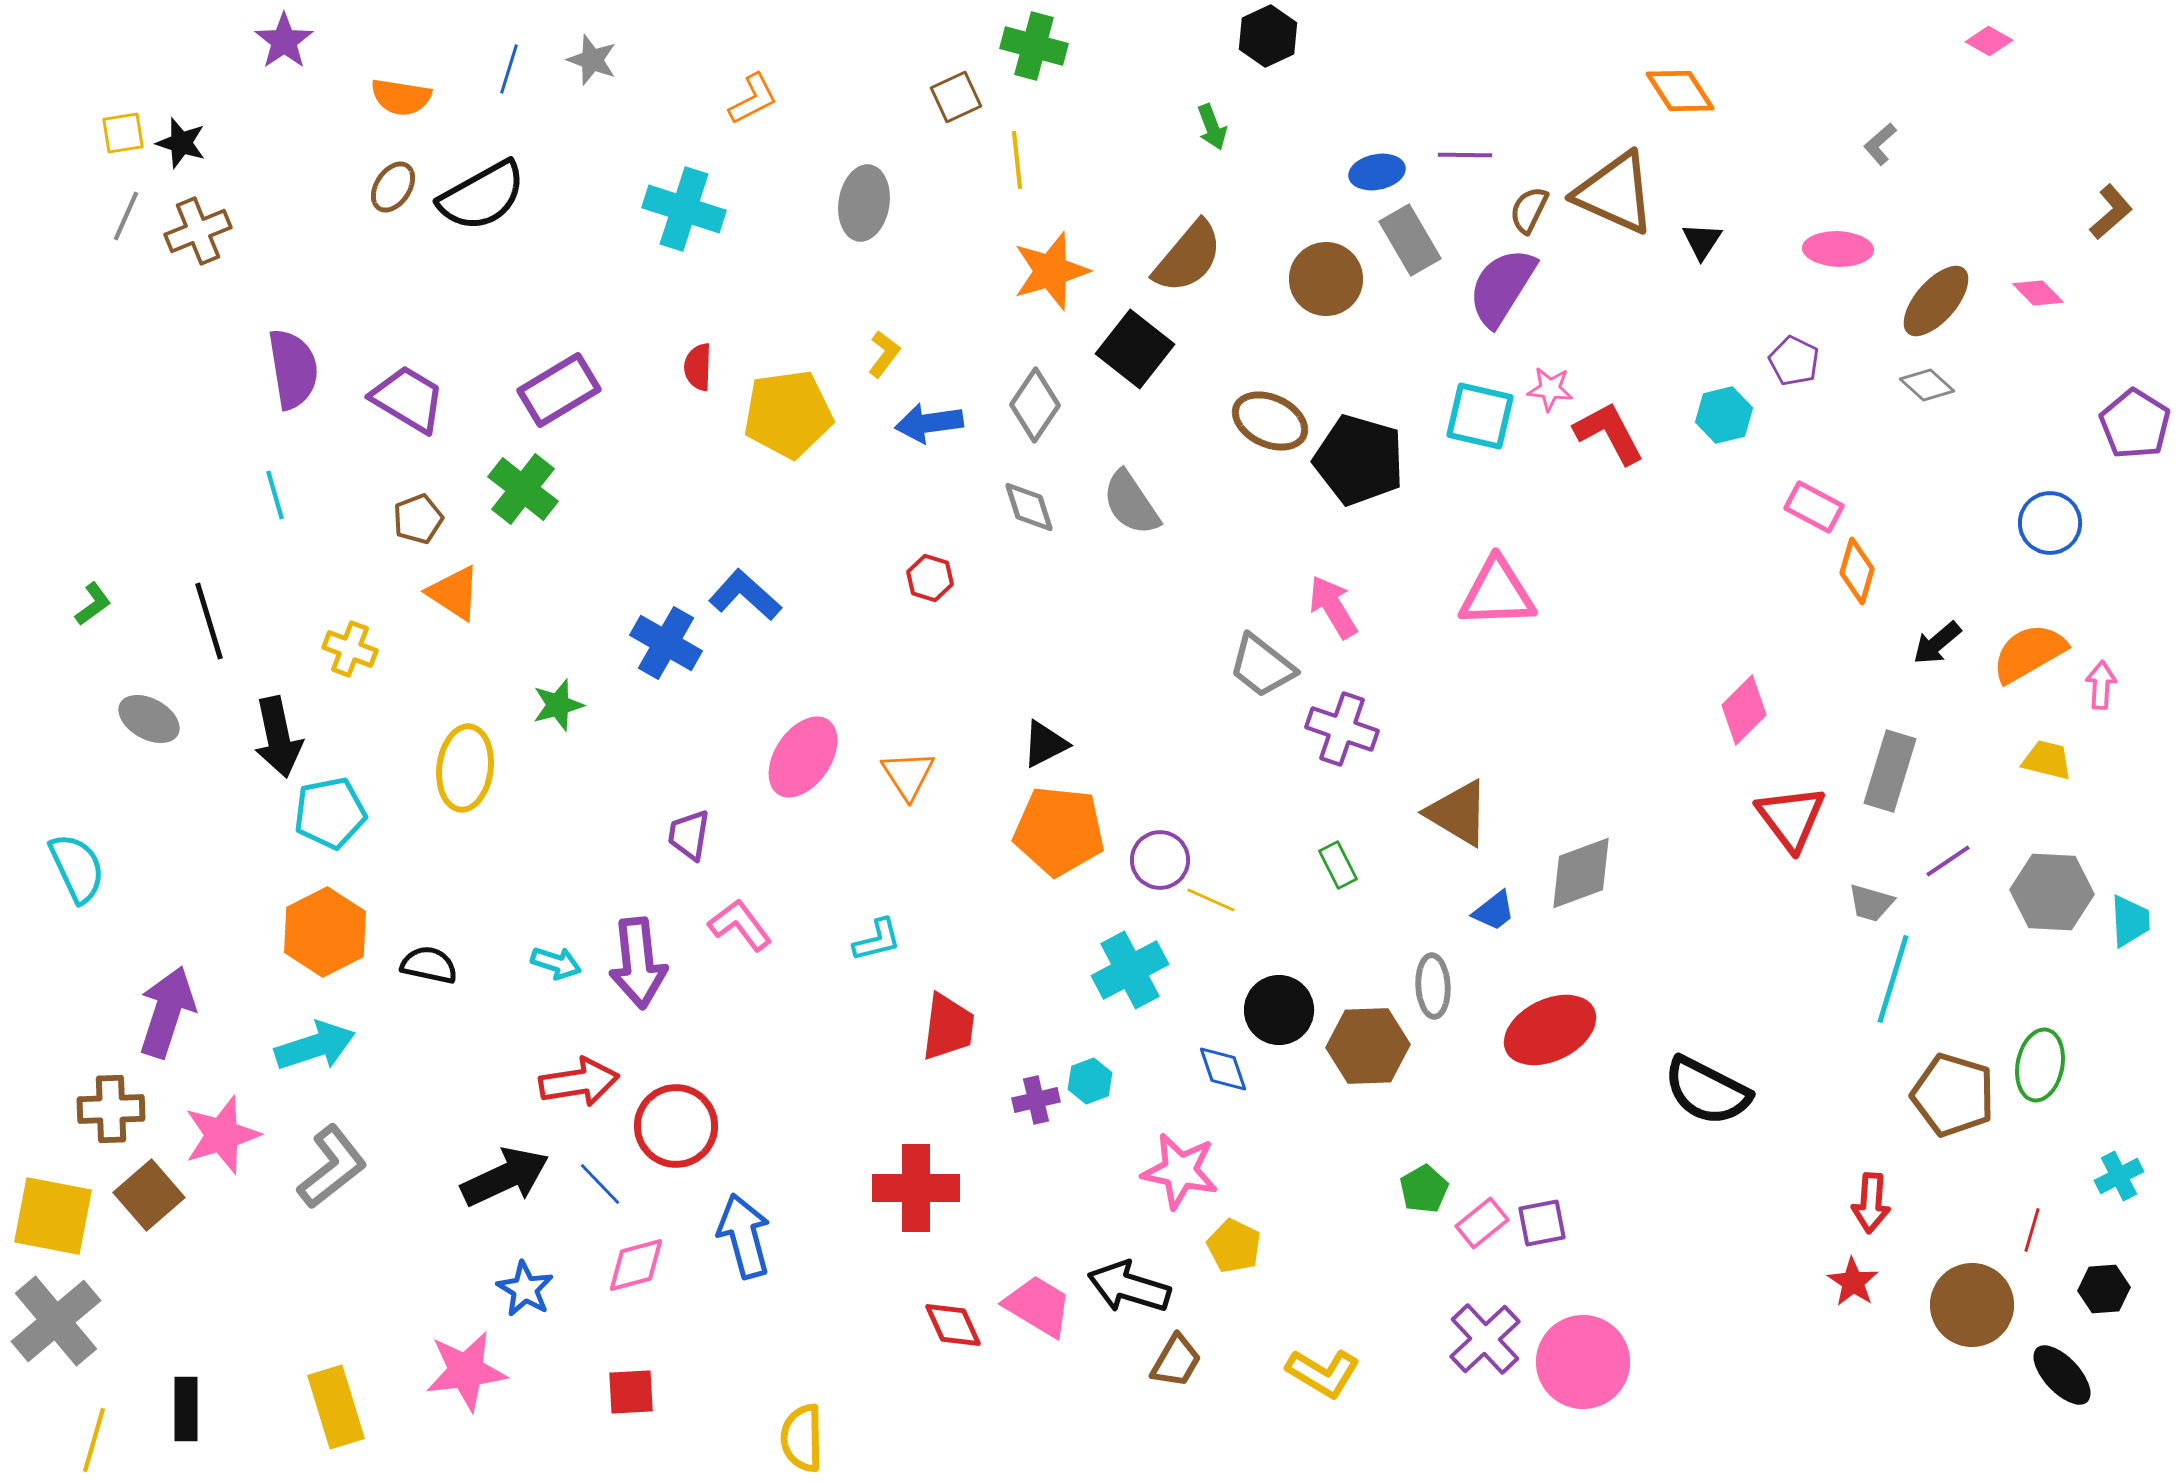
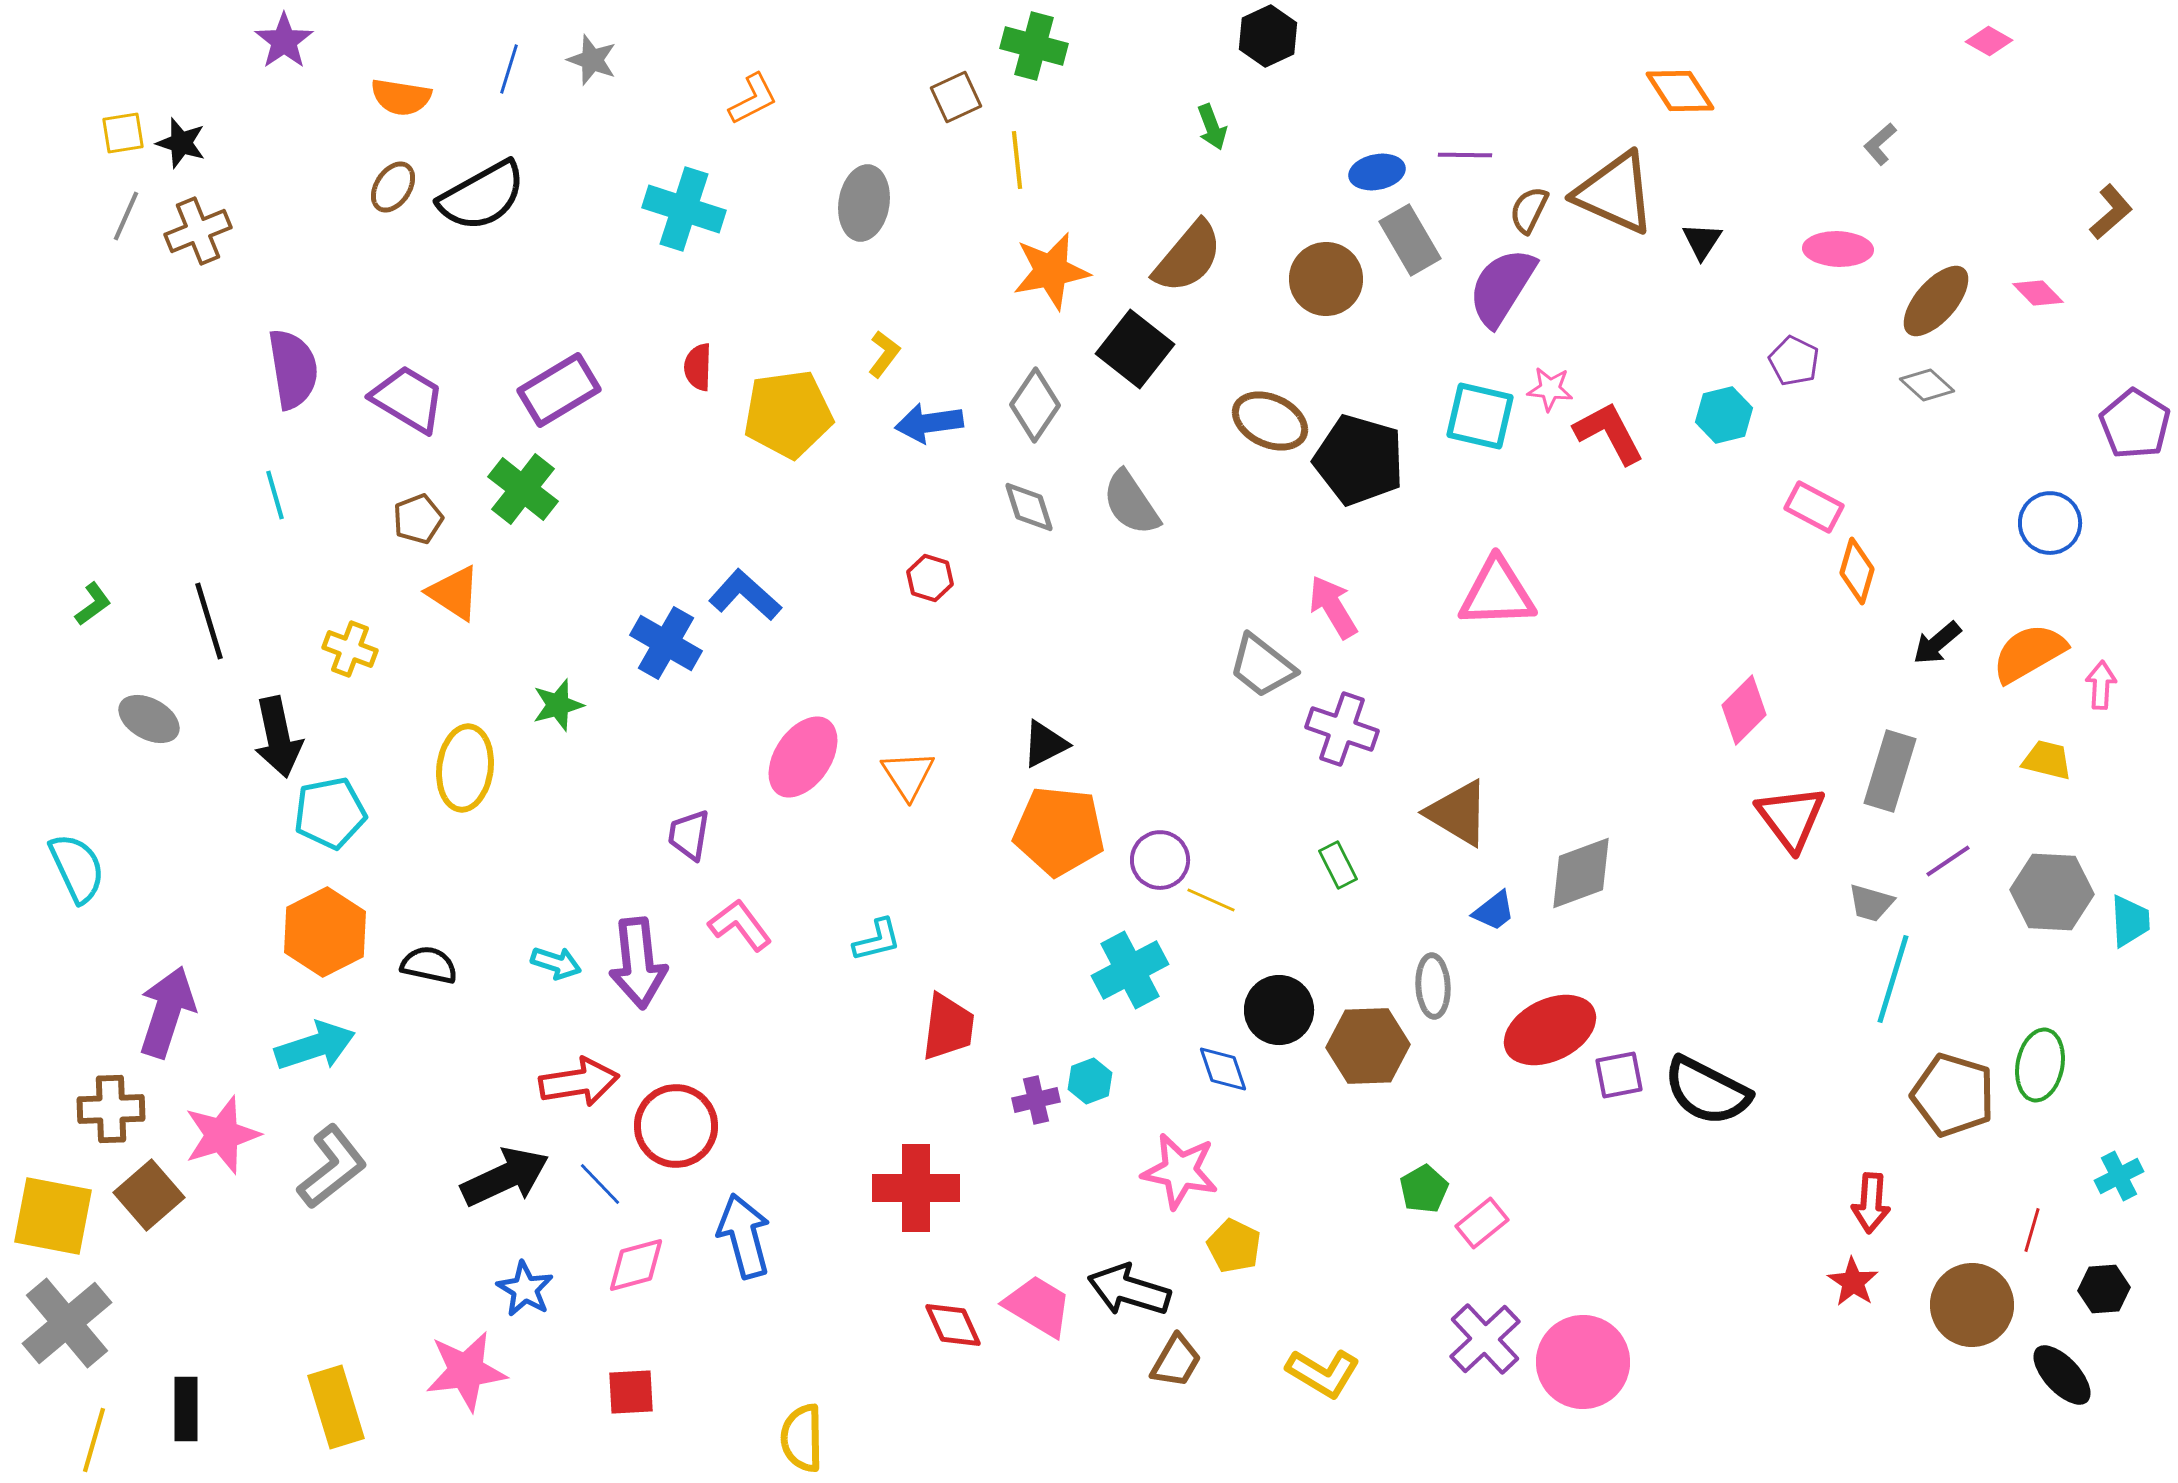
orange star at (1051, 271): rotated 6 degrees clockwise
purple square at (1542, 1223): moved 77 px right, 148 px up
black arrow at (1129, 1287): moved 3 px down
gray cross at (56, 1321): moved 11 px right, 2 px down
